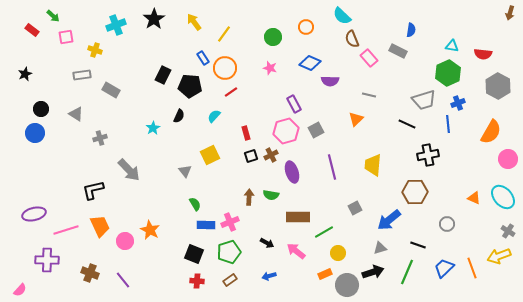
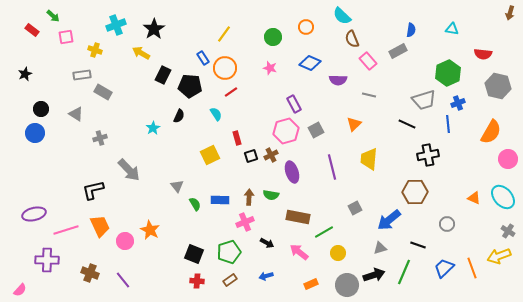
black star at (154, 19): moved 10 px down
yellow arrow at (194, 22): moved 53 px left, 31 px down; rotated 24 degrees counterclockwise
cyan triangle at (452, 46): moved 17 px up
gray rectangle at (398, 51): rotated 54 degrees counterclockwise
pink rectangle at (369, 58): moved 1 px left, 3 px down
purple semicircle at (330, 81): moved 8 px right, 1 px up
gray hexagon at (498, 86): rotated 15 degrees counterclockwise
gray rectangle at (111, 90): moved 8 px left, 2 px down
cyan semicircle at (214, 116): moved 2 px right, 2 px up; rotated 104 degrees clockwise
orange triangle at (356, 119): moved 2 px left, 5 px down
red rectangle at (246, 133): moved 9 px left, 5 px down
yellow trapezoid at (373, 165): moved 4 px left, 6 px up
gray triangle at (185, 171): moved 8 px left, 15 px down
brown rectangle at (298, 217): rotated 10 degrees clockwise
pink cross at (230, 222): moved 15 px right
blue rectangle at (206, 225): moved 14 px right, 25 px up
pink arrow at (296, 251): moved 3 px right, 1 px down
black arrow at (373, 272): moved 1 px right, 3 px down
green line at (407, 272): moved 3 px left
orange rectangle at (325, 274): moved 14 px left, 10 px down
blue arrow at (269, 276): moved 3 px left
